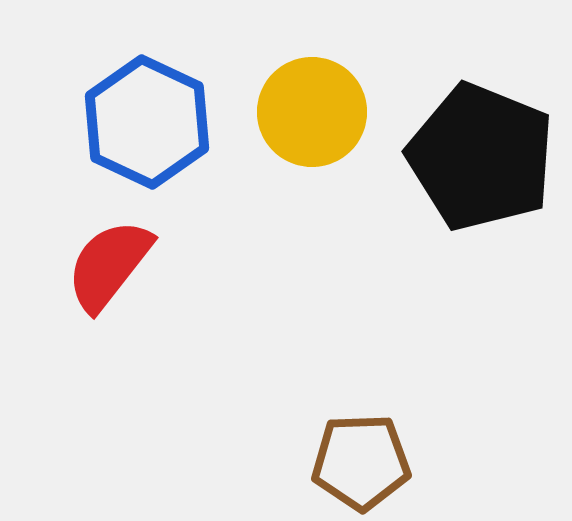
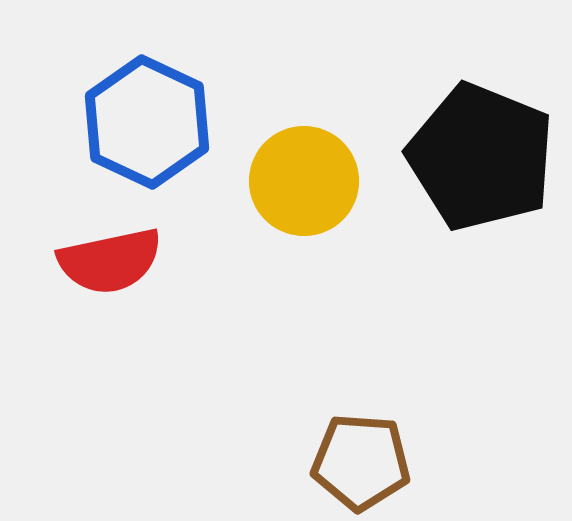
yellow circle: moved 8 px left, 69 px down
red semicircle: moved 1 px right, 4 px up; rotated 140 degrees counterclockwise
brown pentagon: rotated 6 degrees clockwise
